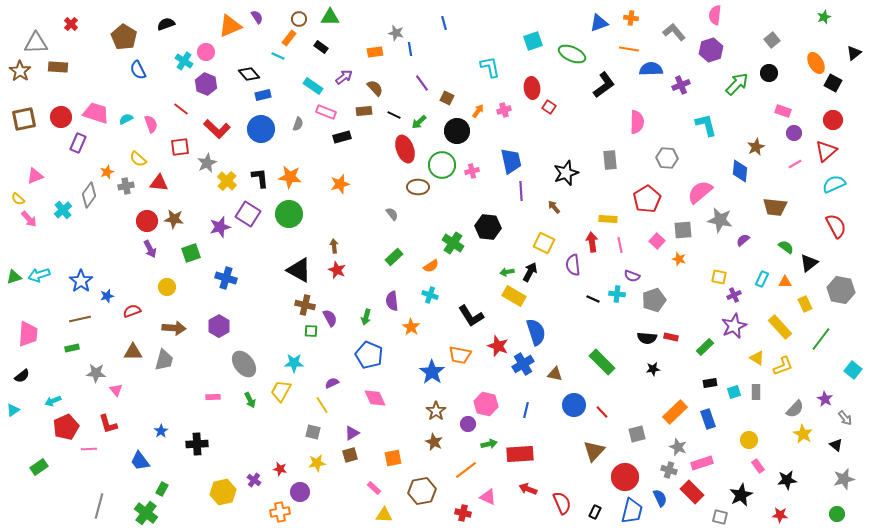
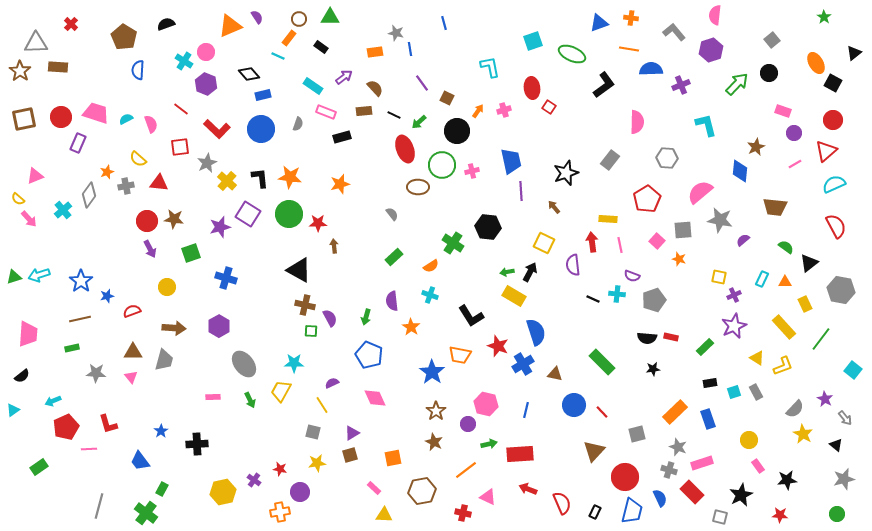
green star at (824, 17): rotated 16 degrees counterclockwise
blue semicircle at (138, 70): rotated 30 degrees clockwise
gray rectangle at (610, 160): rotated 42 degrees clockwise
red star at (337, 270): moved 19 px left, 47 px up; rotated 24 degrees counterclockwise
yellow rectangle at (780, 327): moved 4 px right
pink triangle at (116, 390): moved 15 px right, 13 px up
gray rectangle at (756, 392): rotated 28 degrees counterclockwise
